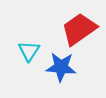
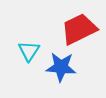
red trapezoid: rotated 9 degrees clockwise
